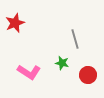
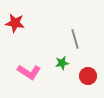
red star: rotated 30 degrees clockwise
green star: rotated 24 degrees counterclockwise
red circle: moved 1 px down
